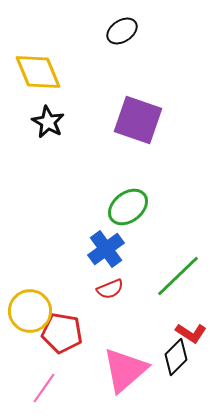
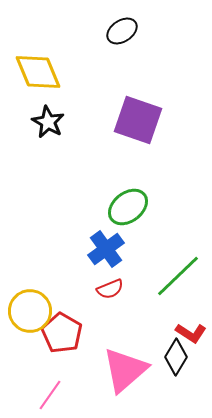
red pentagon: rotated 21 degrees clockwise
black diamond: rotated 15 degrees counterclockwise
pink line: moved 6 px right, 7 px down
